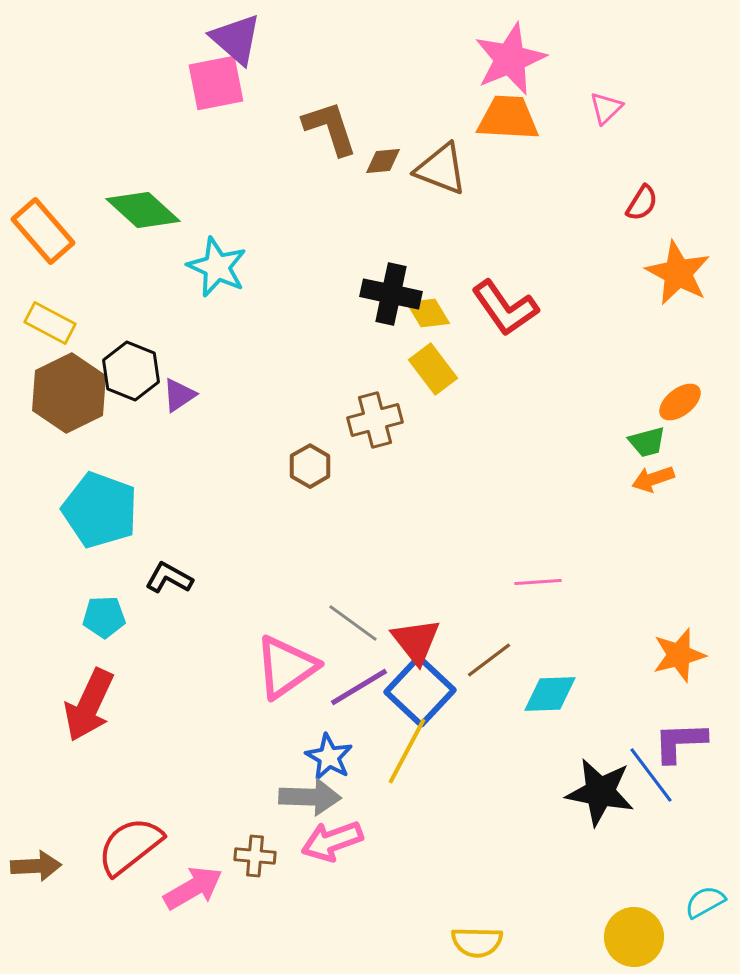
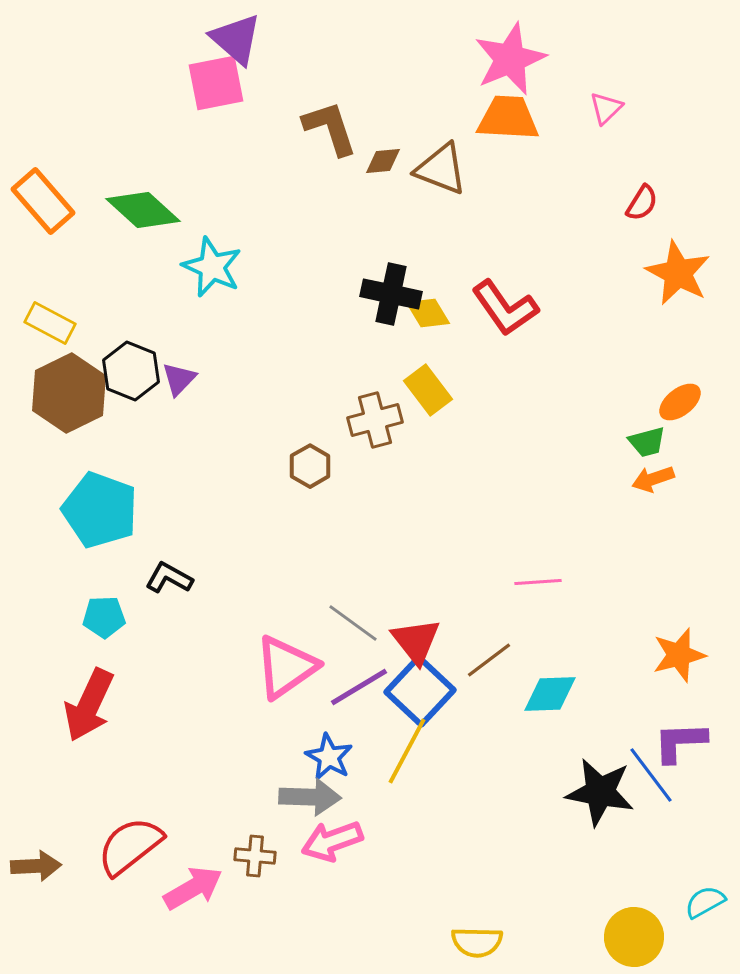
orange rectangle at (43, 231): moved 30 px up
cyan star at (217, 267): moved 5 px left
yellow rectangle at (433, 369): moved 5 px left, 21 px down
purple triangle at (179, 395): moved 16 px up; rotated 12 degrees counterclockwise
